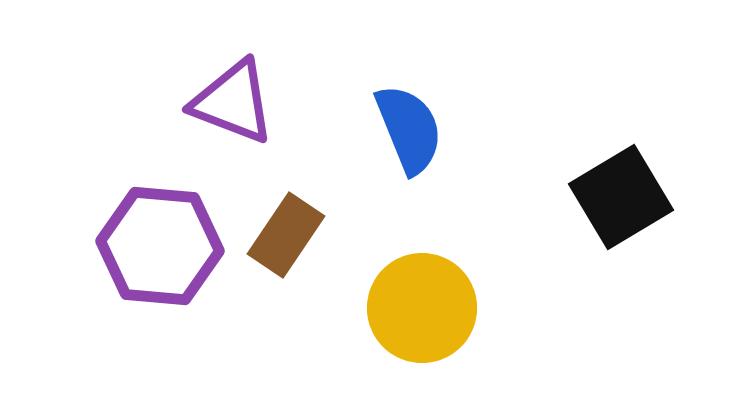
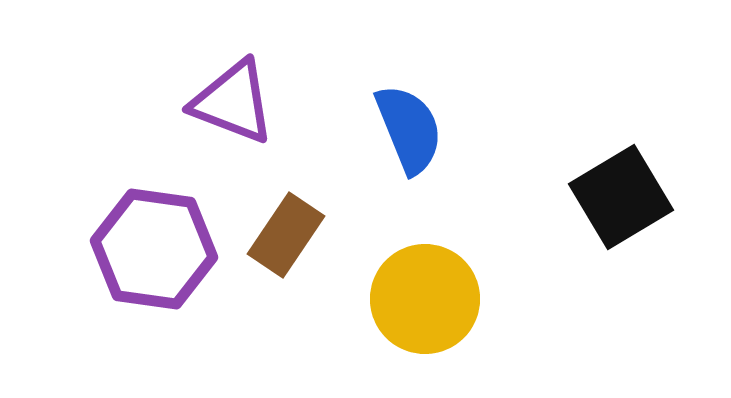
purple hexagon: moved 6 px left, 3 px down; rotated 3 degrees clockwise
yellow circle: moved 3 px right, 9 px up
